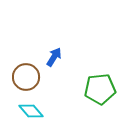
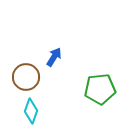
cyan diamond: rotated 60 degrees clockwise
